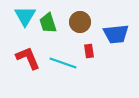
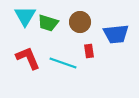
green trapezoid: rotated 55 degrees counterclockwise
